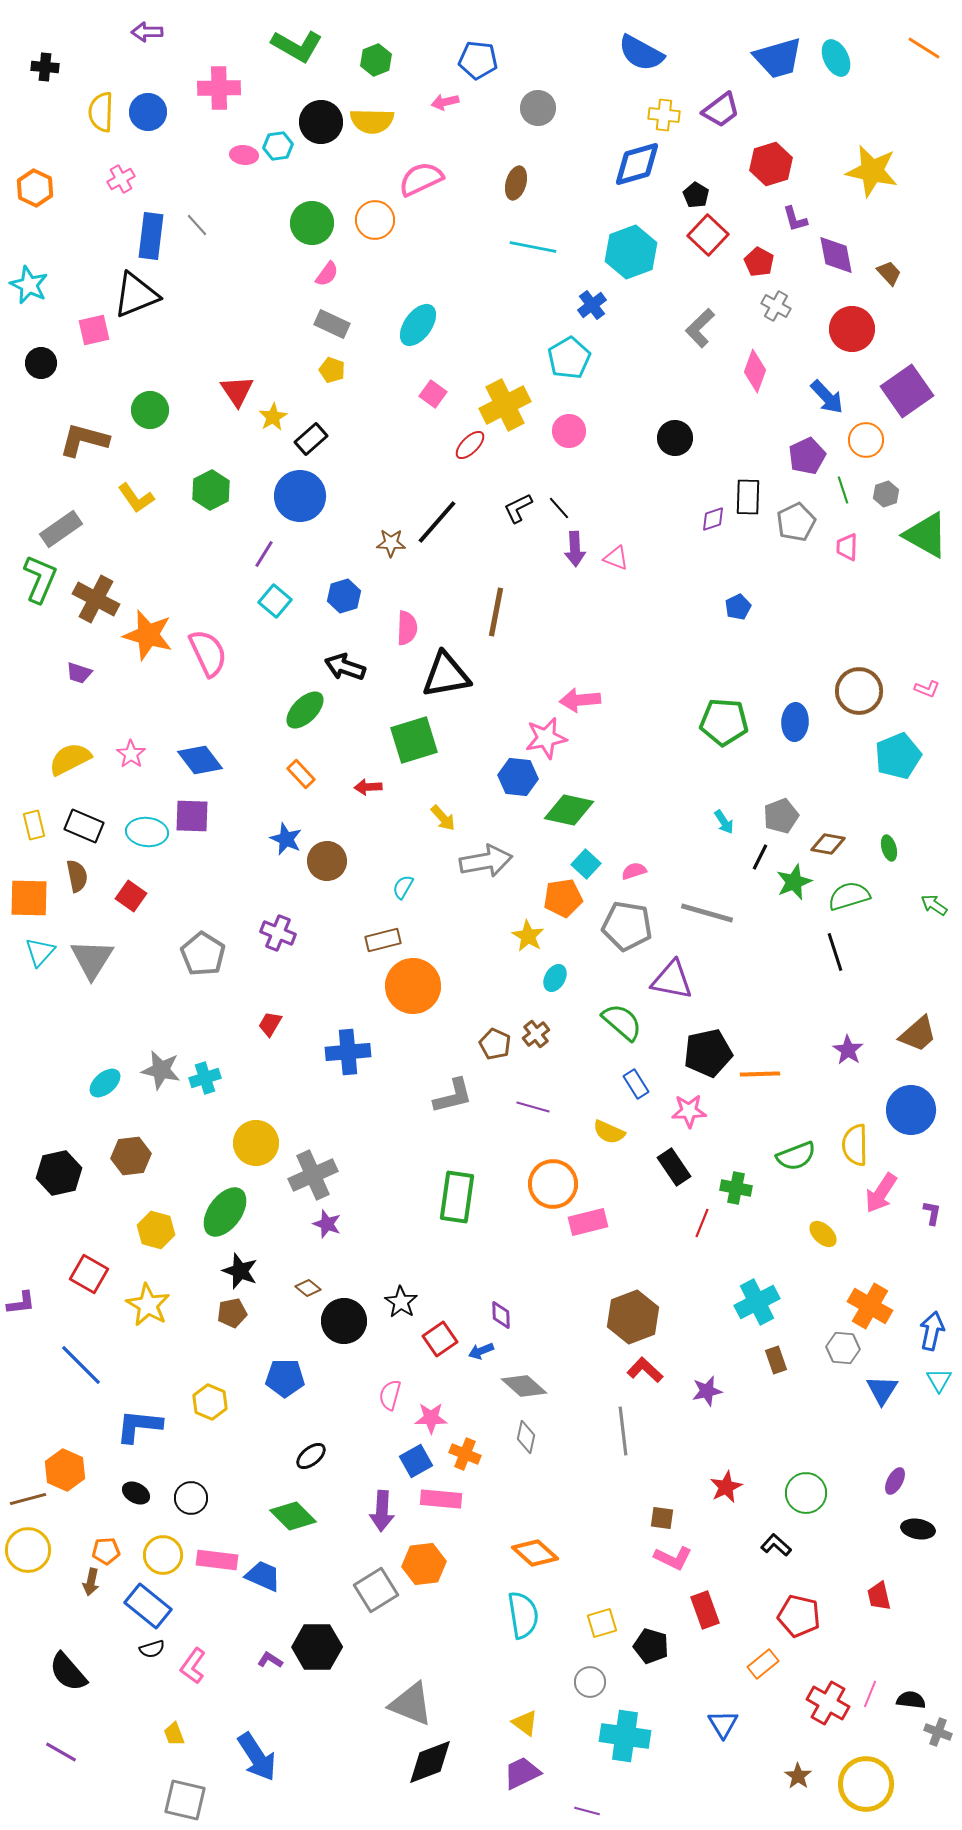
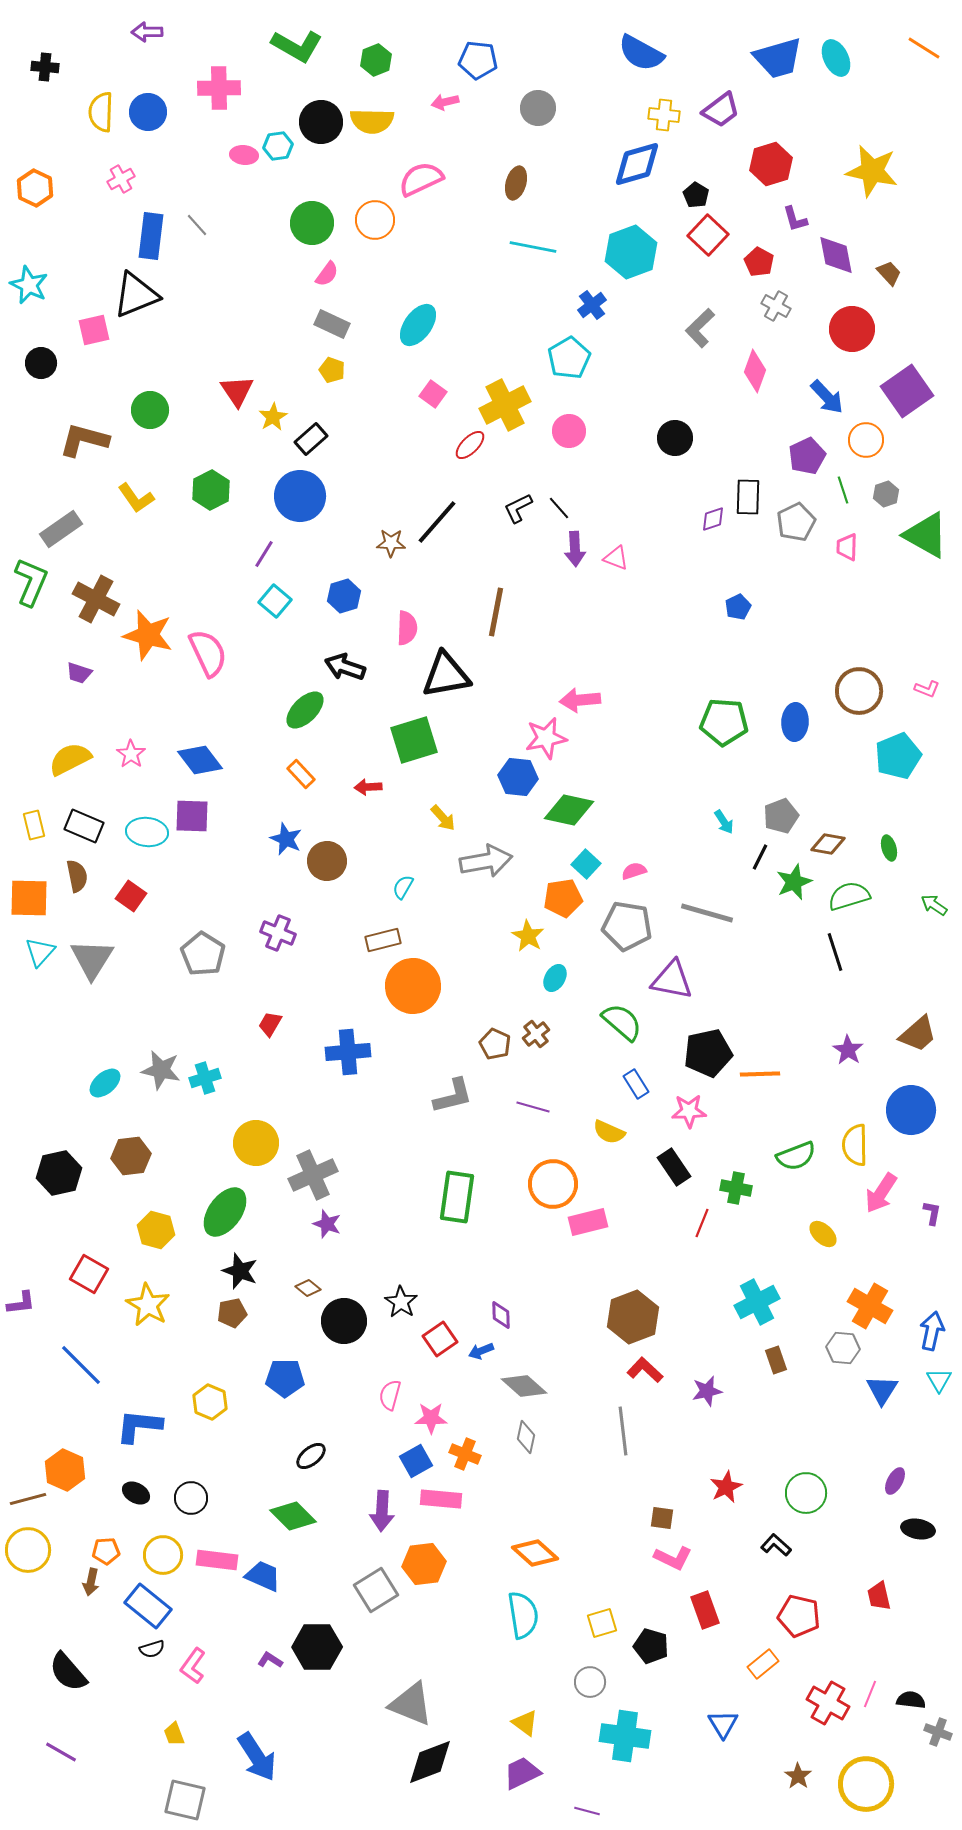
green L-shape at (40, 579): moved 9 px left, 3 px down
